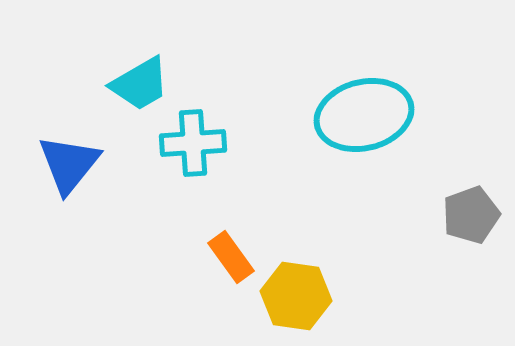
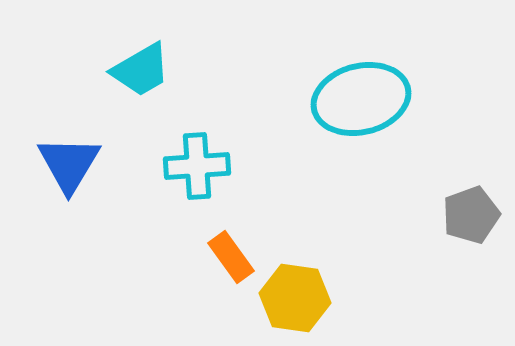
cyan trapezoid: moved 1 px right, 14 px up
cyan ellipse: moved 3 px left, 16 px up
cyan cross: moved 4 px right, 23 px down
blue triangle: rotated 8 degrees counterclockwise
yellow hexagon: moved 1 px left, 2 px down
